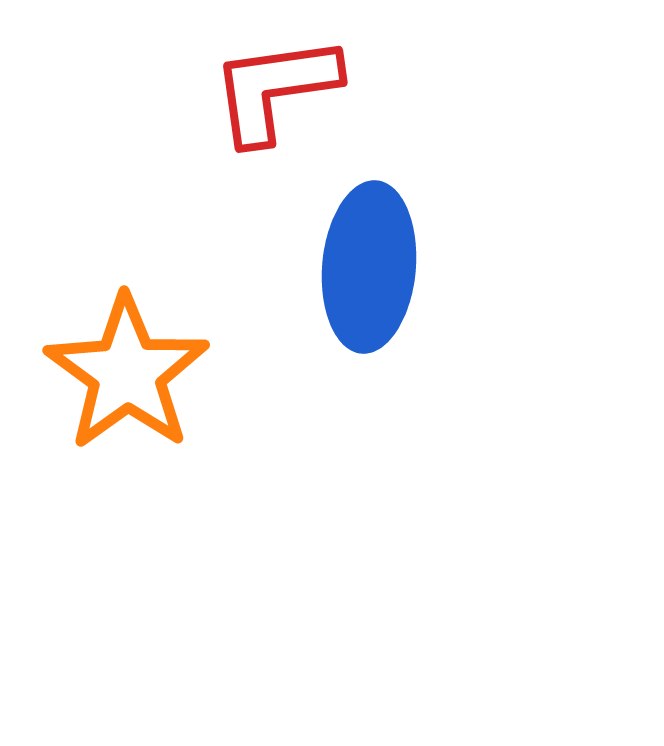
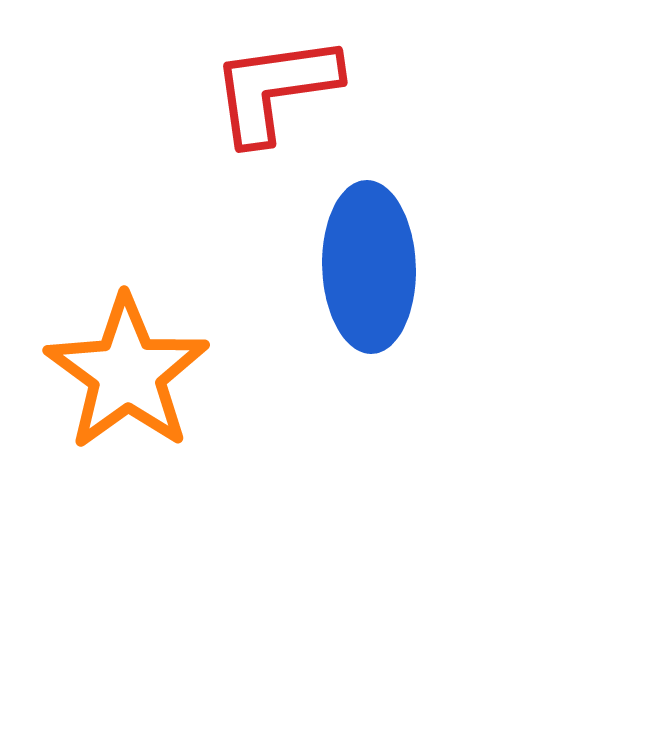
blue ellipse: rotated 7 degrees counterclockwise
